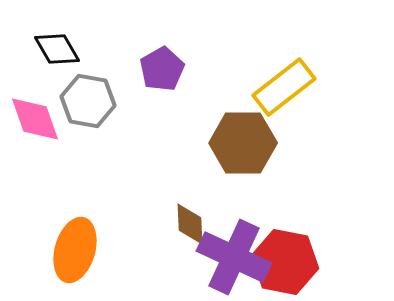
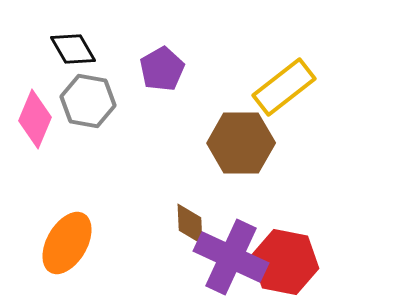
black diamond: moved 16 px right
pink diamond: rotated 42 degrees clockwise
brown hexagon: moved 2 px left
orange ellipse: moved 8 px left, 7 px up; rotated 14 degrees clockwise
purple cross: moved 3 px left
